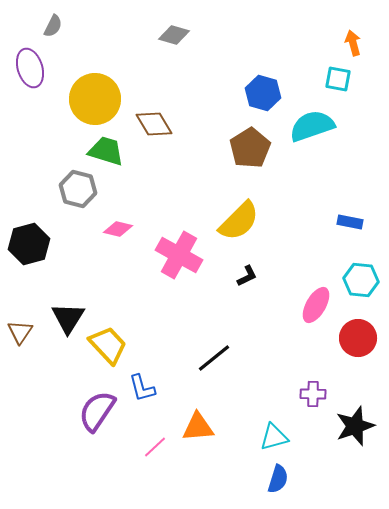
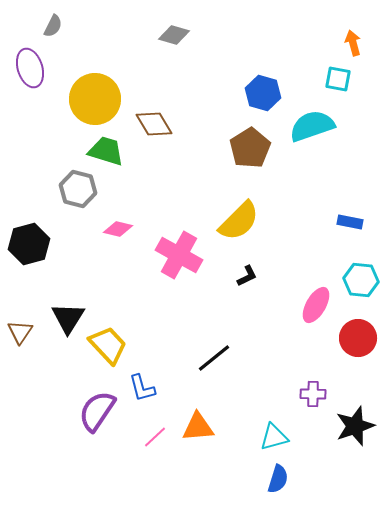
pink line: moved 10 px up
